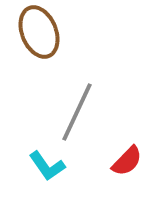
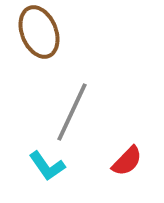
gray line: moved 5 px left
